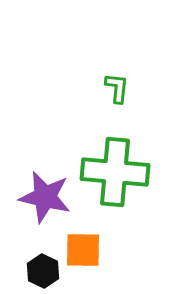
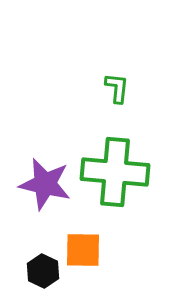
purple star: moved 13 px up
